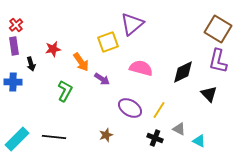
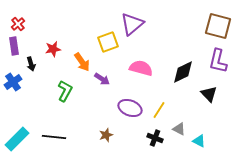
red cross: moved 2 px right, 1 px up
brown square: moved 3 px up; rotated 16 degrees counterclockwise
orange arrow: moved 1 px right
blue cross: rotated 36 degrees counterclockwise
purple ellipse: rotated 10 degrees counterclockwise
